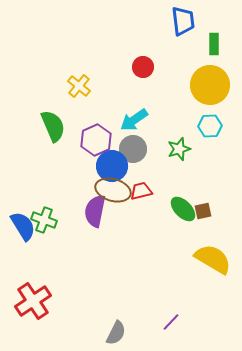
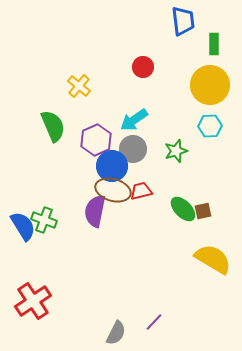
green star: moved 3 px left, 2 px down
purple line: moved 17 px left
